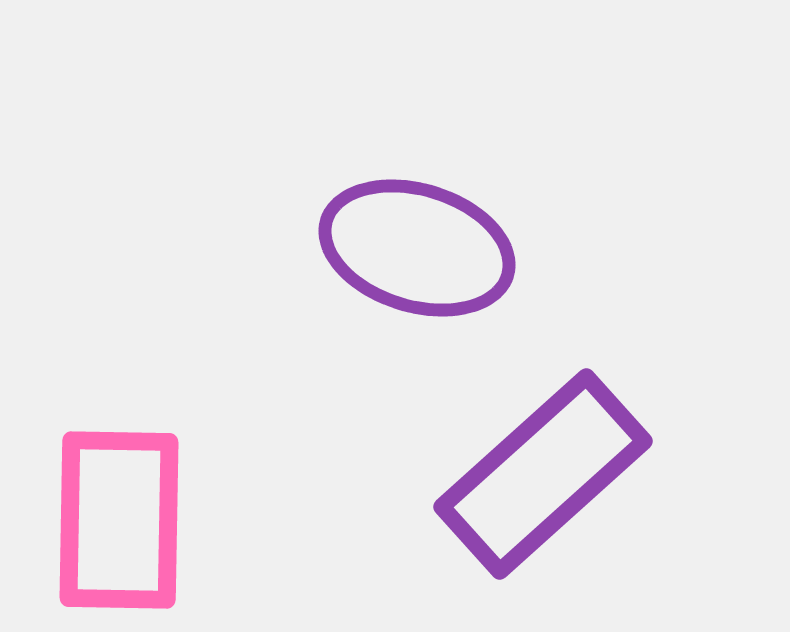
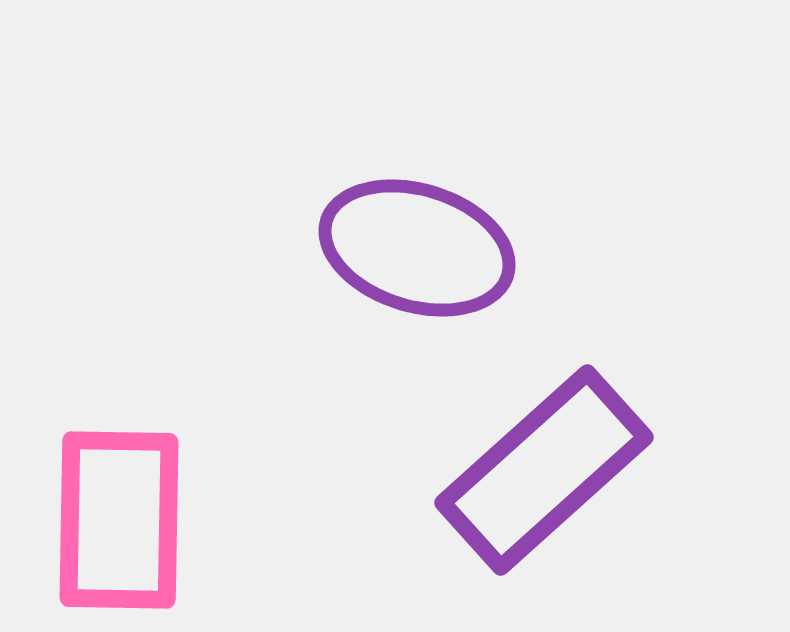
purple rectangle: moved 1 px right, 4 px up
